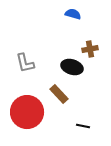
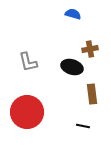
gray L-shape: moved 3 px right, 1 px up
brown rectangle: moved 33 px right; rotated 36 degrees clockwise
